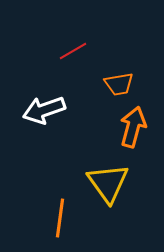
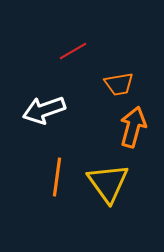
orange line: moved 3 px left, 41 px up
